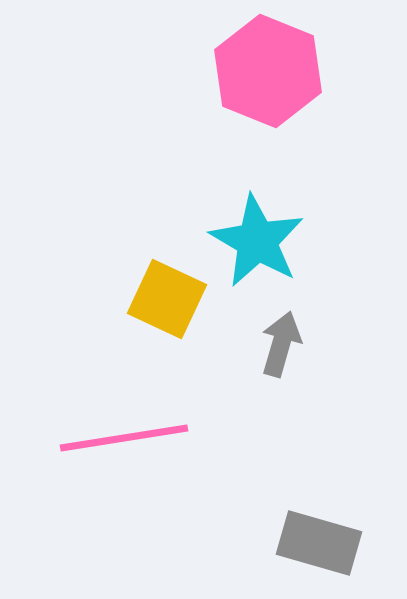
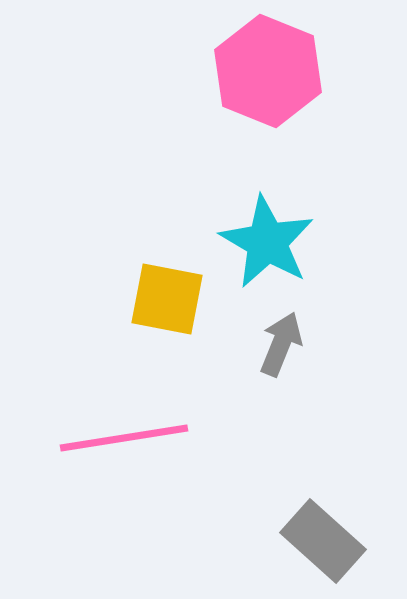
cyan star: moved 10 px right, 1 px down
yellow square: rotated 14 degrees counterclockwise
gray arrow: rotated 6 degrees clockwise
gray rectangle: moved 4 px right, 2 px up; rotated 26 degrees clockwise
